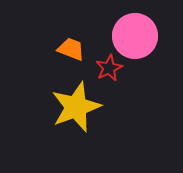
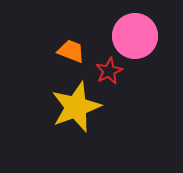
orange trapezoid: moved 2 px down
red star: moved 3 px down
